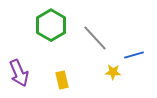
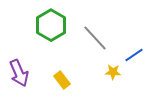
blue line: rotated 18 degrees counterclockwise
yellow rectangle: rotated 24 degrees counterclockwise
